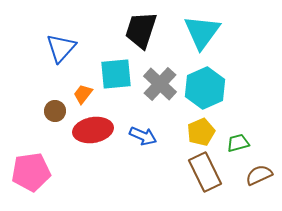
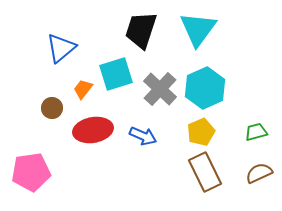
cyan triangle: moved 4 px left, 3 px up
blue triangle: rotated 8 degrees clockwise
cyan square: rotated 12 degrees counterclockwise
gray cross: moved 5 px down
orange trapezoid: moved 5 px up
brown circle: moved 3 px left, 3 px up
green trapezoid: moved 18 px right, 11 px up
brown semicircle: moved 2 px up
